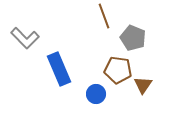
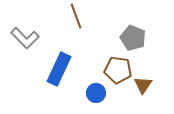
brown line: moved 28 px left
blue rectangle: rotated 48 degrees clockwise
blue circle: moved 1 px up
